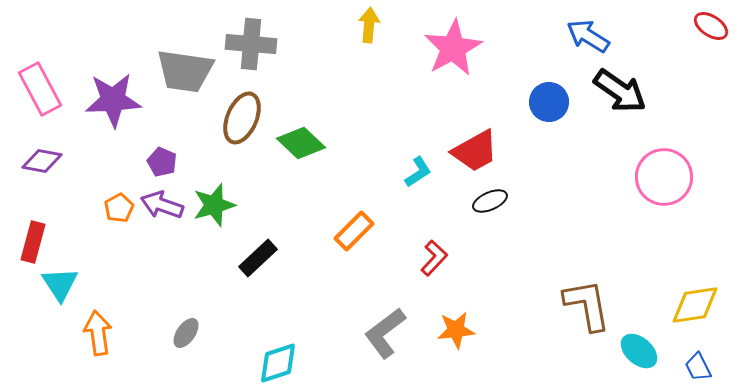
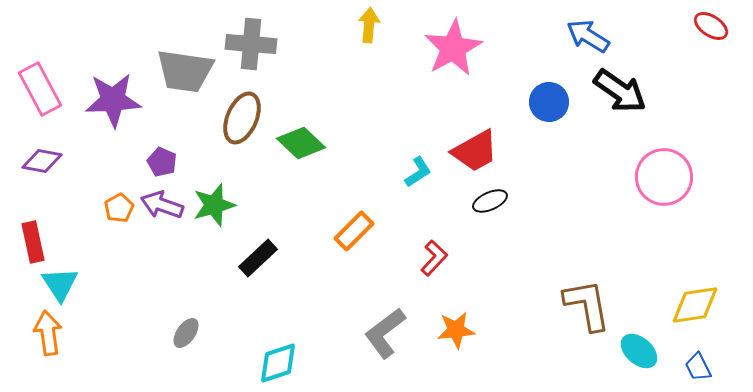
red rectangle: rotated 27 degrees counterclockwise
orange arrow: moved 50 px left
